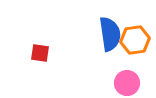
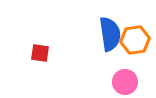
pink circle: moved 2 px left, 1 px up
